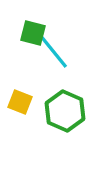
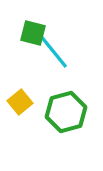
yellow square: rotated 30 degrees clockwise
green hexagon: moved 1 px right, 1 px down; rotated 21 degrees clockwise
